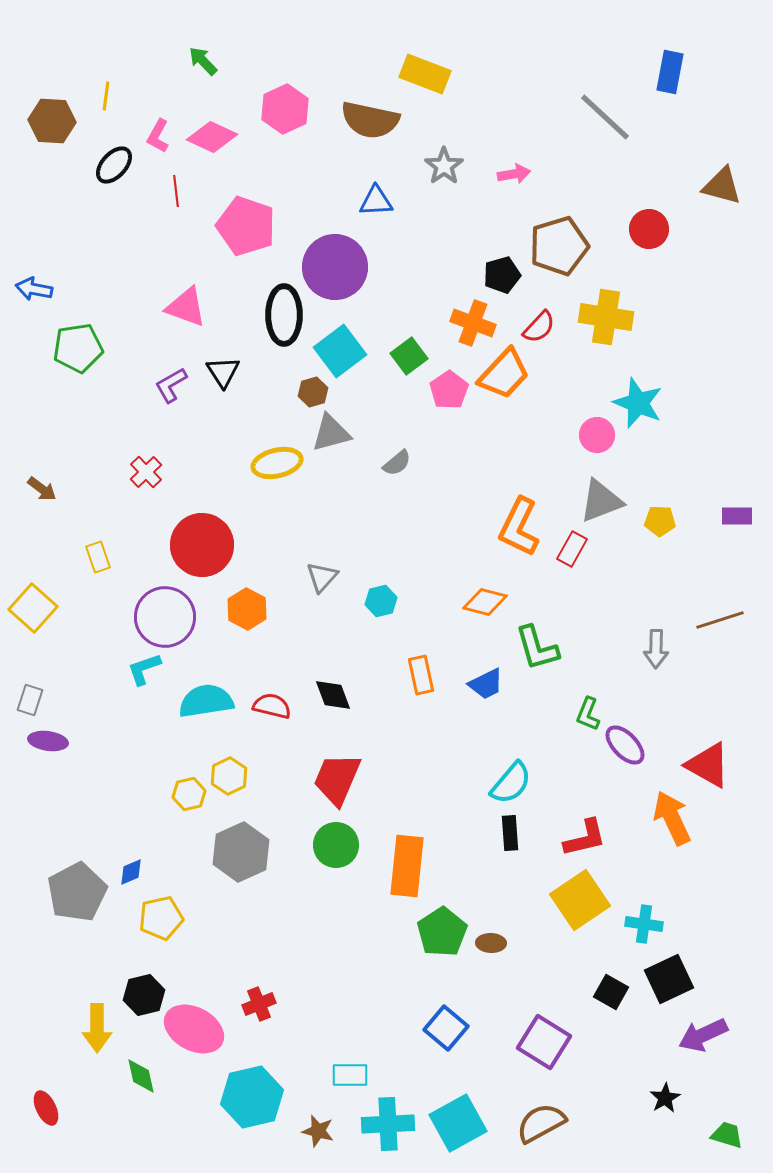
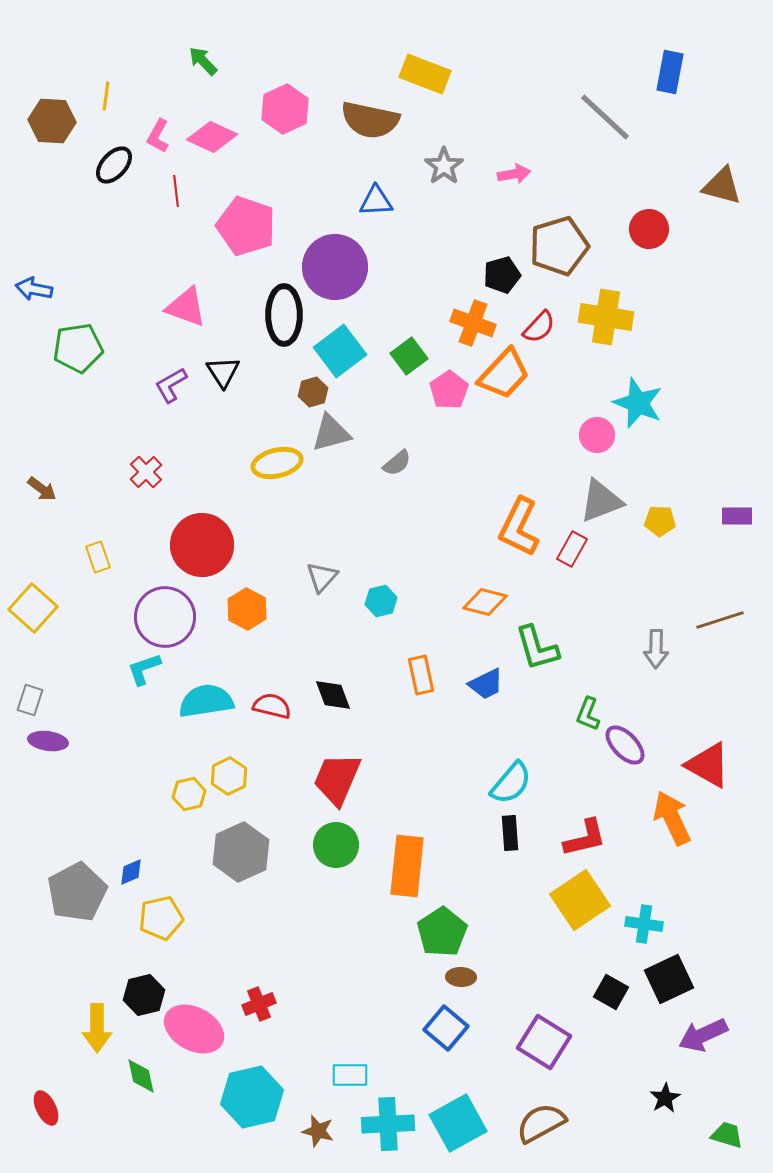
brown ellipse at (491, 943): moved 30 px left, 34 px down
